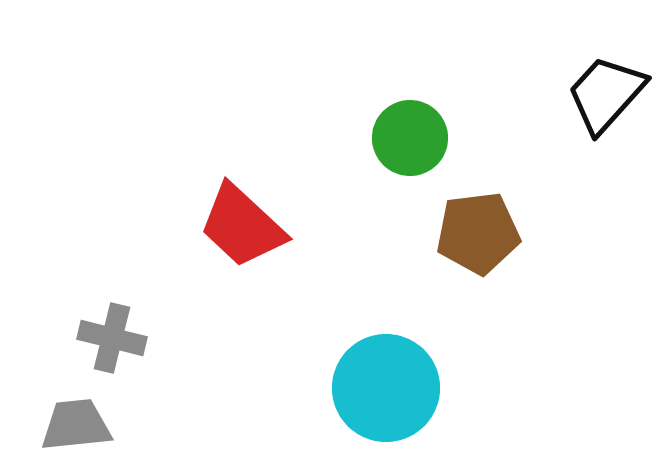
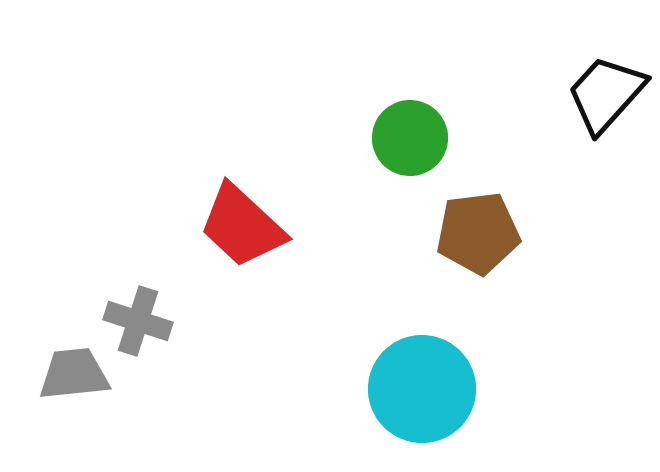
gray cross: moved 26 px right, 17 px up; rotated 4 degrees clockwise
cyan circle: moved 36 px right, 1 px down
gray trapezoid: moved 2 px left, 51 px up
